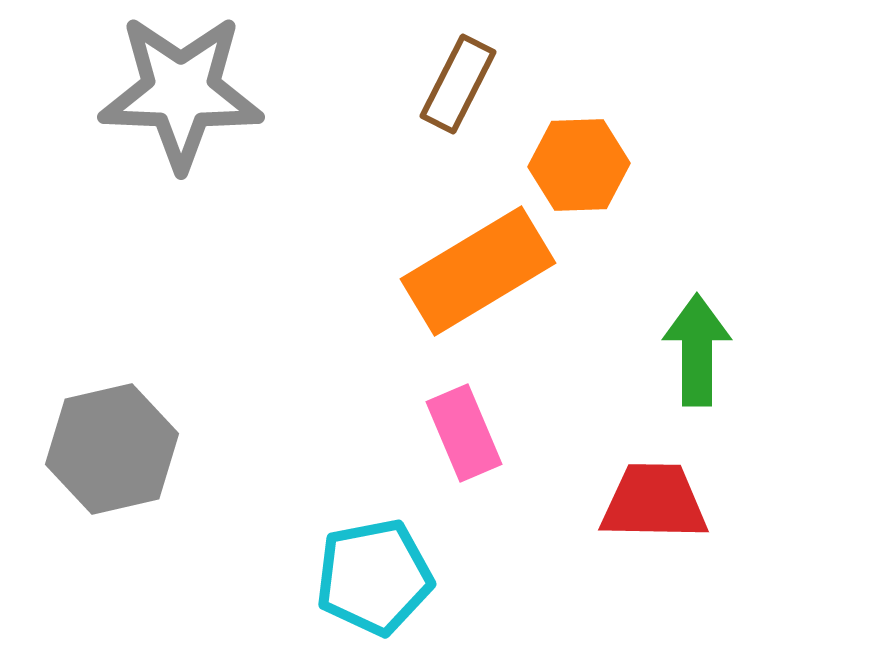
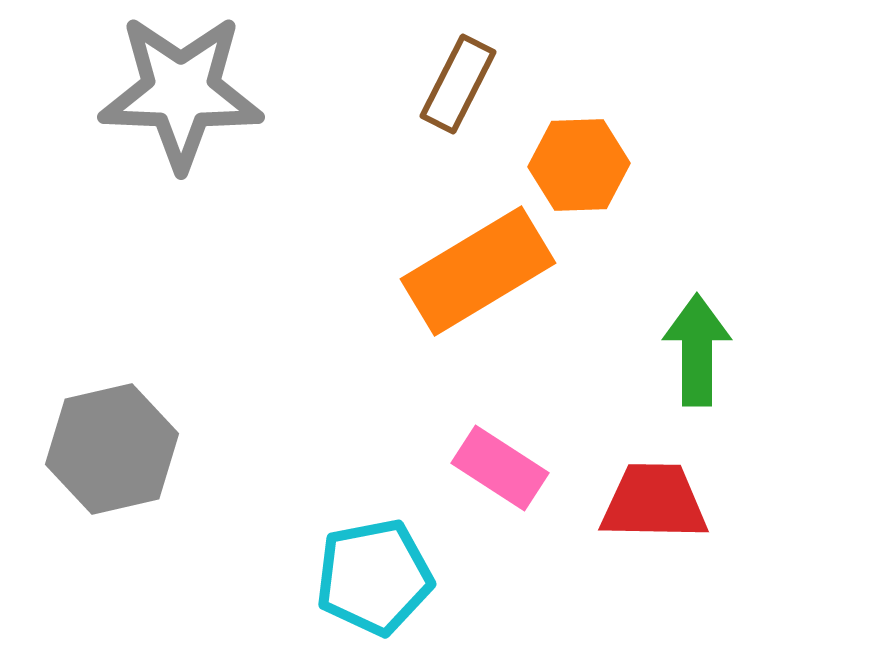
pink rectangle: moved 36 px right, 35 px down; rotated 34 degrees counterclockwise
